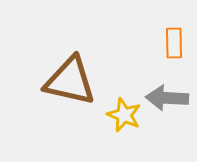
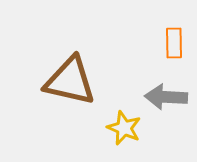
gray arrow: moved 1 px left, 1 px up
yellow star: moved 13 px down
